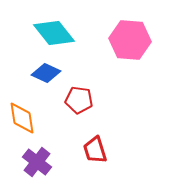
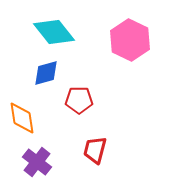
cyan diamond: moved 1 px up
pink hexagon: rotated 21 degrees clockwise
blue diamond: rotated 40 degrees counterclockwise
red pentagon: rotated 8 degrees counterclockwise
red trapezoid: rotated 32 degrees clockwise
